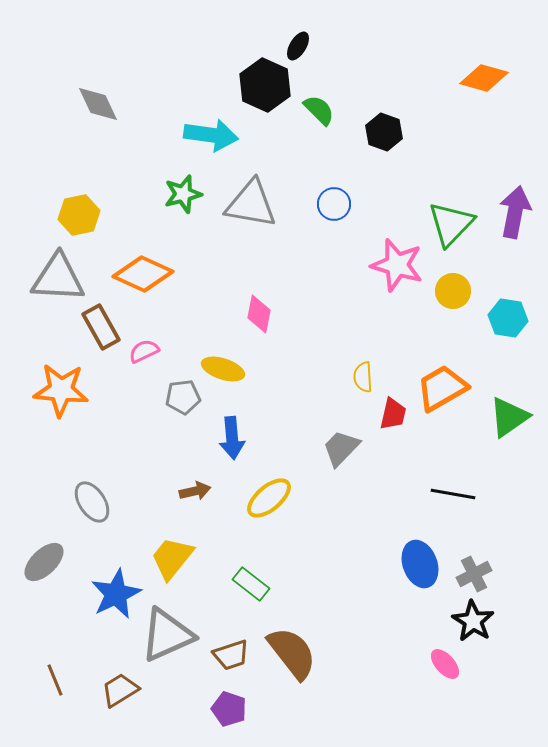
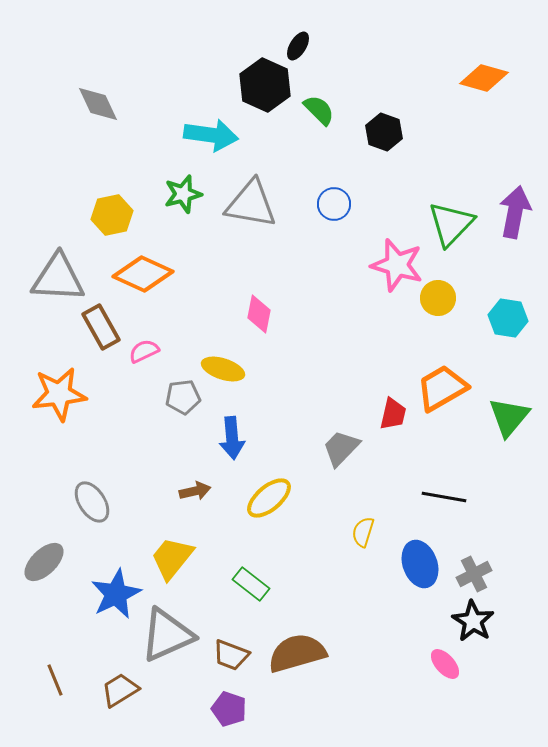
yellow hexagon at (79, 215): moved 33 px right
yellow circle at (453, 291): moved 15 px left, 7 px down
yellow semicircle at (363, 377): moved 155 px down; rotated 20 degrees clockwise
orange star at (61, 390): moved 2 px left, 4 px down; rotated 12 degrees counterclockwise
green triangle at (509, 417): rotated 15 degrees counterclockwise
black line at (453, 494): moved 9 px left, 3 px down
brown semicircle at (292, 653): moved 5 px right; rotated 68 degrees counterclockwise
brown trapezoid at (231, 655): rotated 39 degrees clockwise
